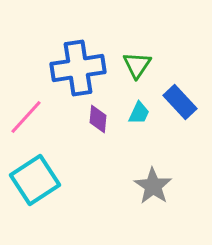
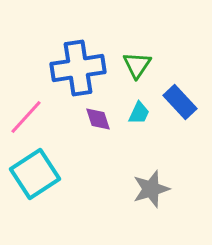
purple diamond: rotated 24 degrees counterclockwise
cyan square: moved 6 px up
gray star: moved 2 px left, 3 px down; rotated 21 degrees clockwise
